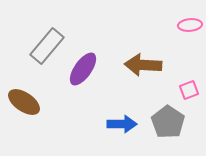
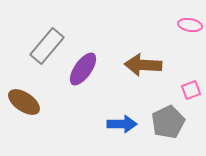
pink ellipse: rotated 15 degrees clockwise
pink square: moved 2 px right
gray pentagon: rotated 12 degrees clockwise
